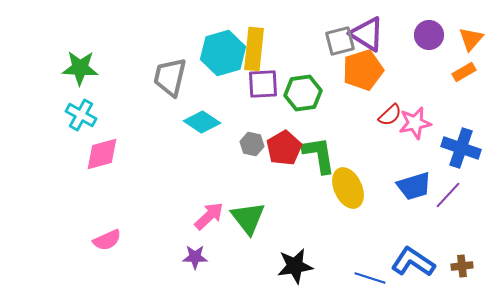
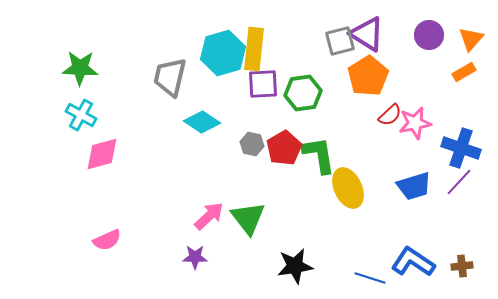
orange pentagon: moved 5 px right, 6 px down; rotated 15 degrees counterclockwise
purple line: moved 11 px right, 13 px up
